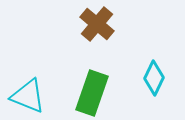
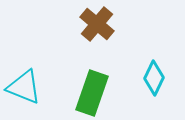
cyan triangle: moved 4 px left, 9 px up
